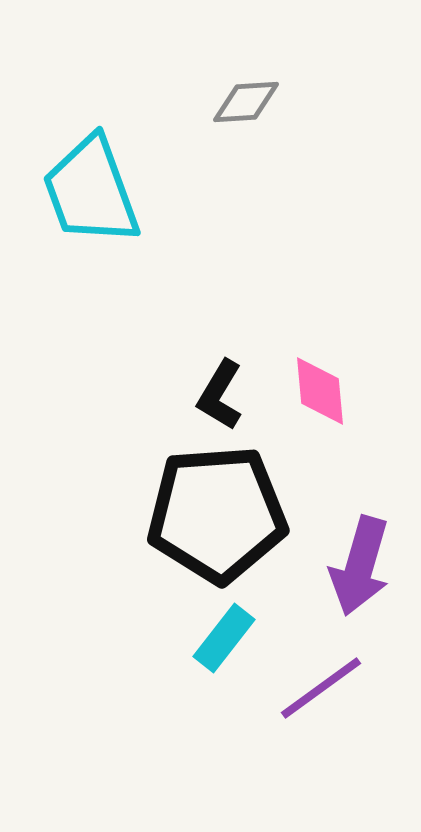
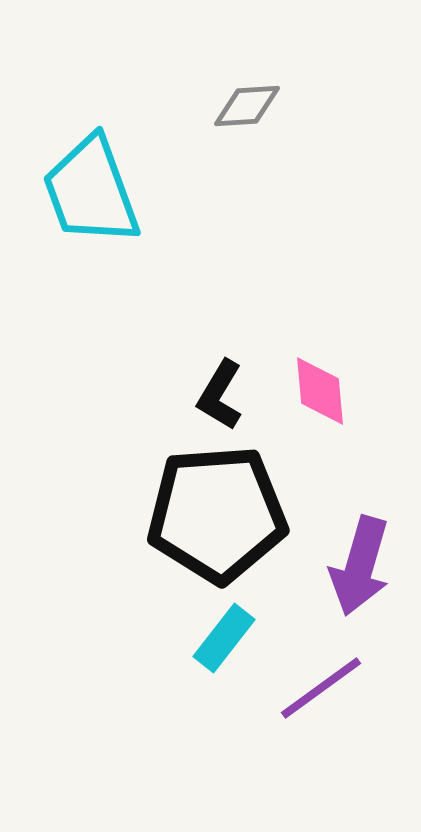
gray diamond: moved 1 px right, 4 px down
